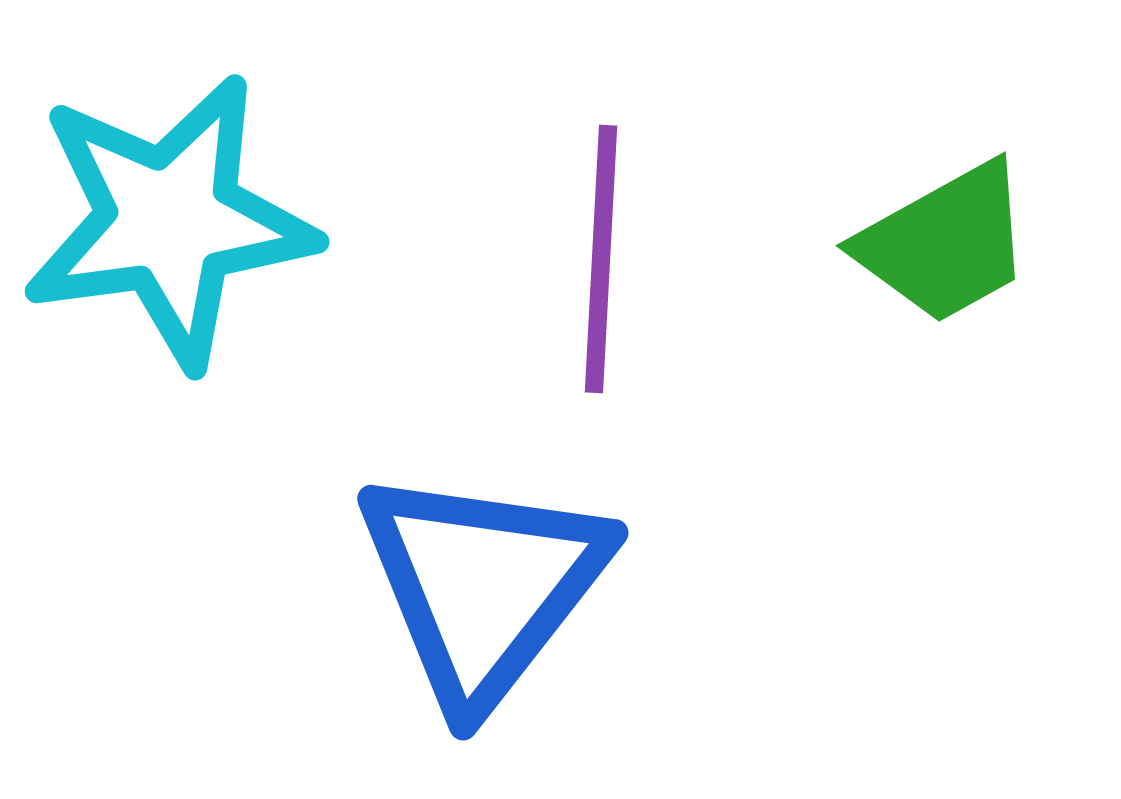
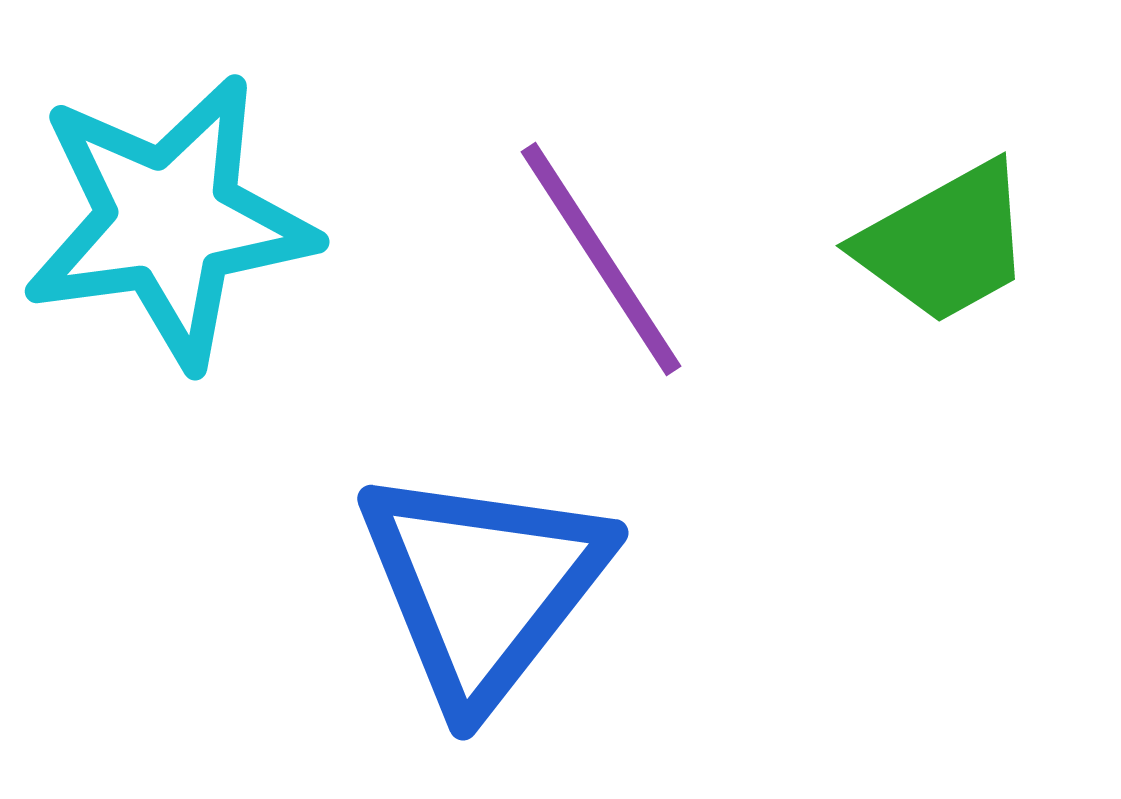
purple line: rotated 36 degrees counterclockwise
